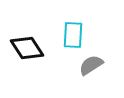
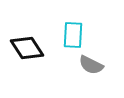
gray semicircle: rotated 120 degrees counterclockwise
